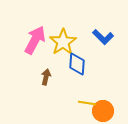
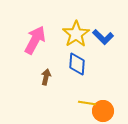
yellow star: moved 13 px right, 8 px up
